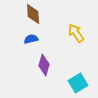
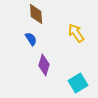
brown diamond: moved 3 px right
blue semicircle: rotated 72 degrees clockwise
